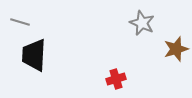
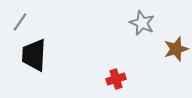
gray line: rotated 72 degrees counterclockwise
